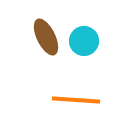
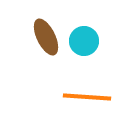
orange line: moved 11 px right, 3 px up
